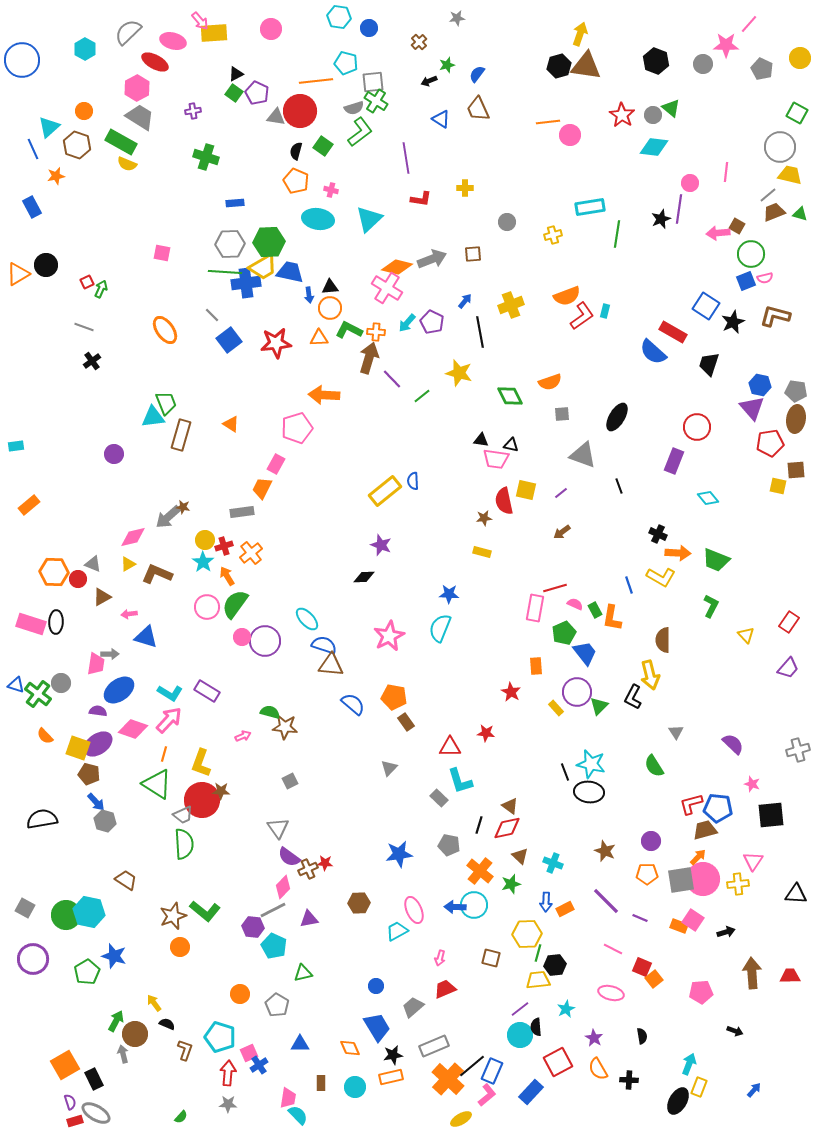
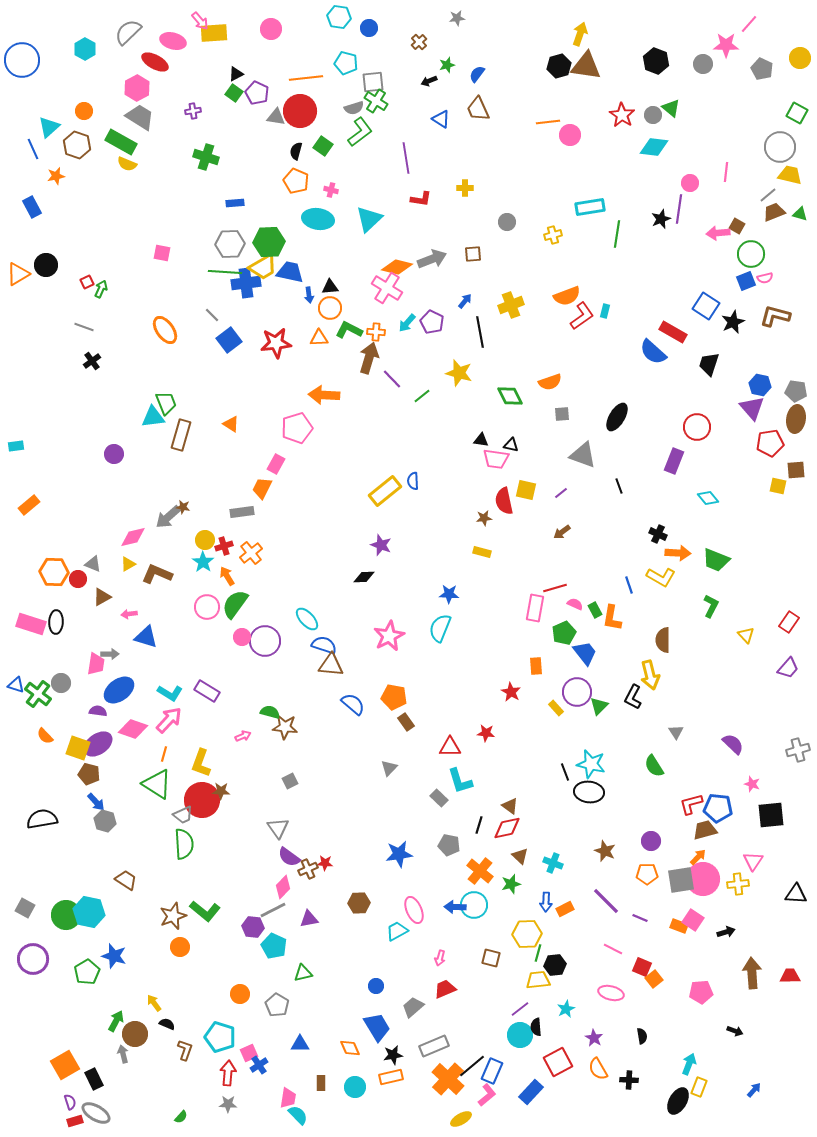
orange line at (316, 81): moved 10 px left, 3 px up
